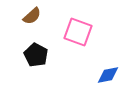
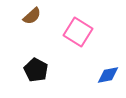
pink square: rotated 12 degrees clockwise
black pentagon: moved 15 px down
